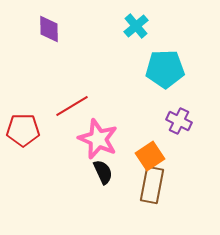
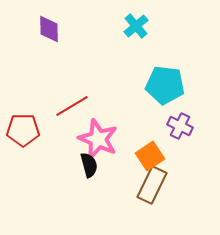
cyan pentagon: moved 16 px down; rotated 9 degrees clockwise
purple cross: moved 1 px right, 5 px down
black semicircle: moved 14 px left, 7 px up; rotated 10 degrees clockwise
brown rectangle: rotated 15 degrees clockwise
